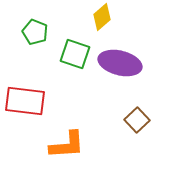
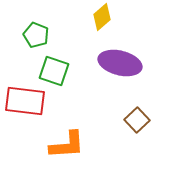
green pentagon: moved 1 px right, 3 px down
green square: moved 21 px left, 17 px down
